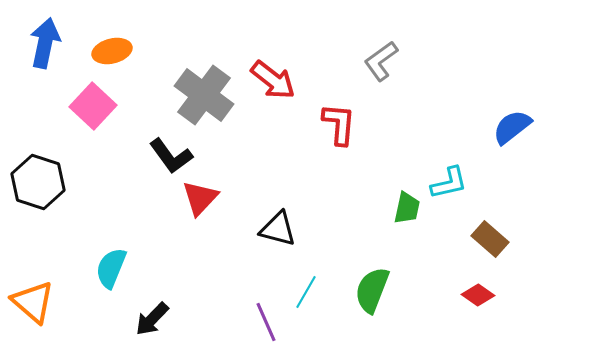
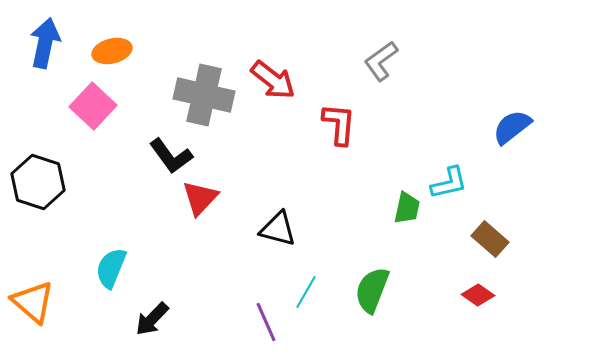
gray cross: rotated 24 degrees counterclockwise
